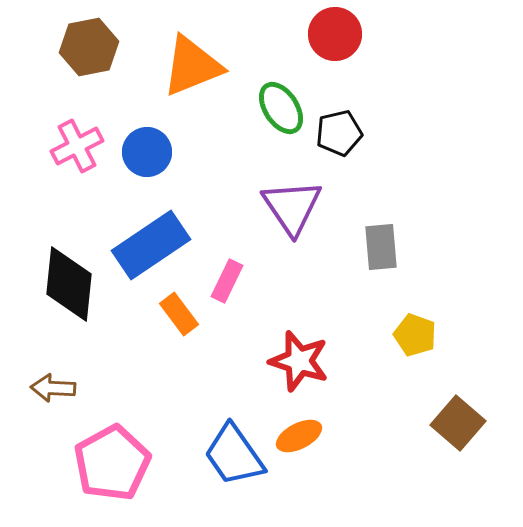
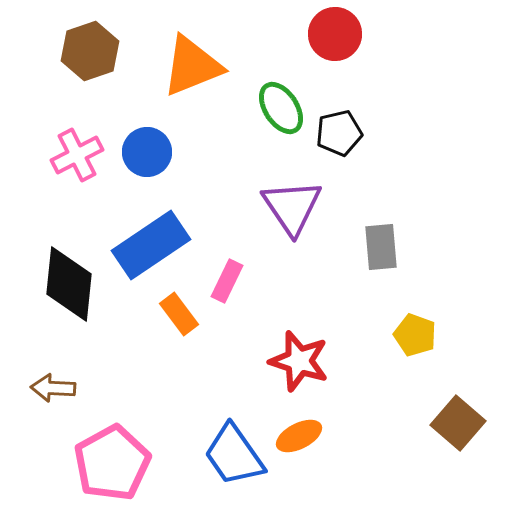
brown hexagon: moved 1 px right, 4 px down; rotated 8 degrees counterclockwise
pink cross: moved 9 px down
